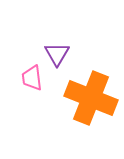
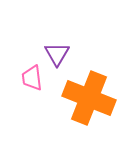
orange cross: moved 2 px left
